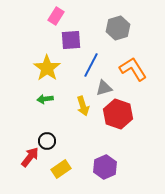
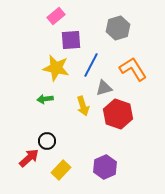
pink rectangle: rotated 18 degrees clockwise
yellow star: moved 9 px right; rotated 24 degrees counterclockwise
red arrow: moved 1 px left, 1 px down; rotated 10 degrees clockwise
yellow rectangle: moved 1 px down; rotated 12 degrees counterclockwise
